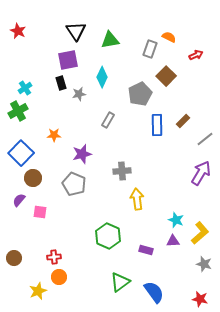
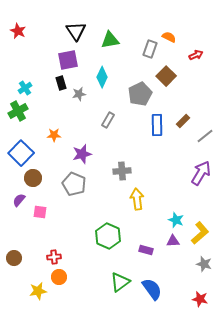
gray line at (205, 139): moved 3 px up
yellow star at (38, 291): rotated 12 degrees clockwise
blue semicircle at (154, 292): moved 2 px left, 3 px up
